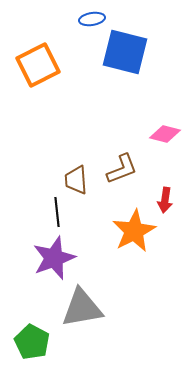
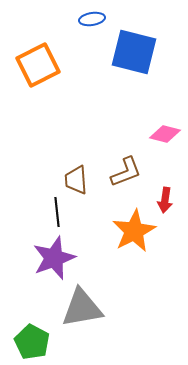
blue square: moved 9 px right
brown L-shape: moved 4 px right, 3 px down
